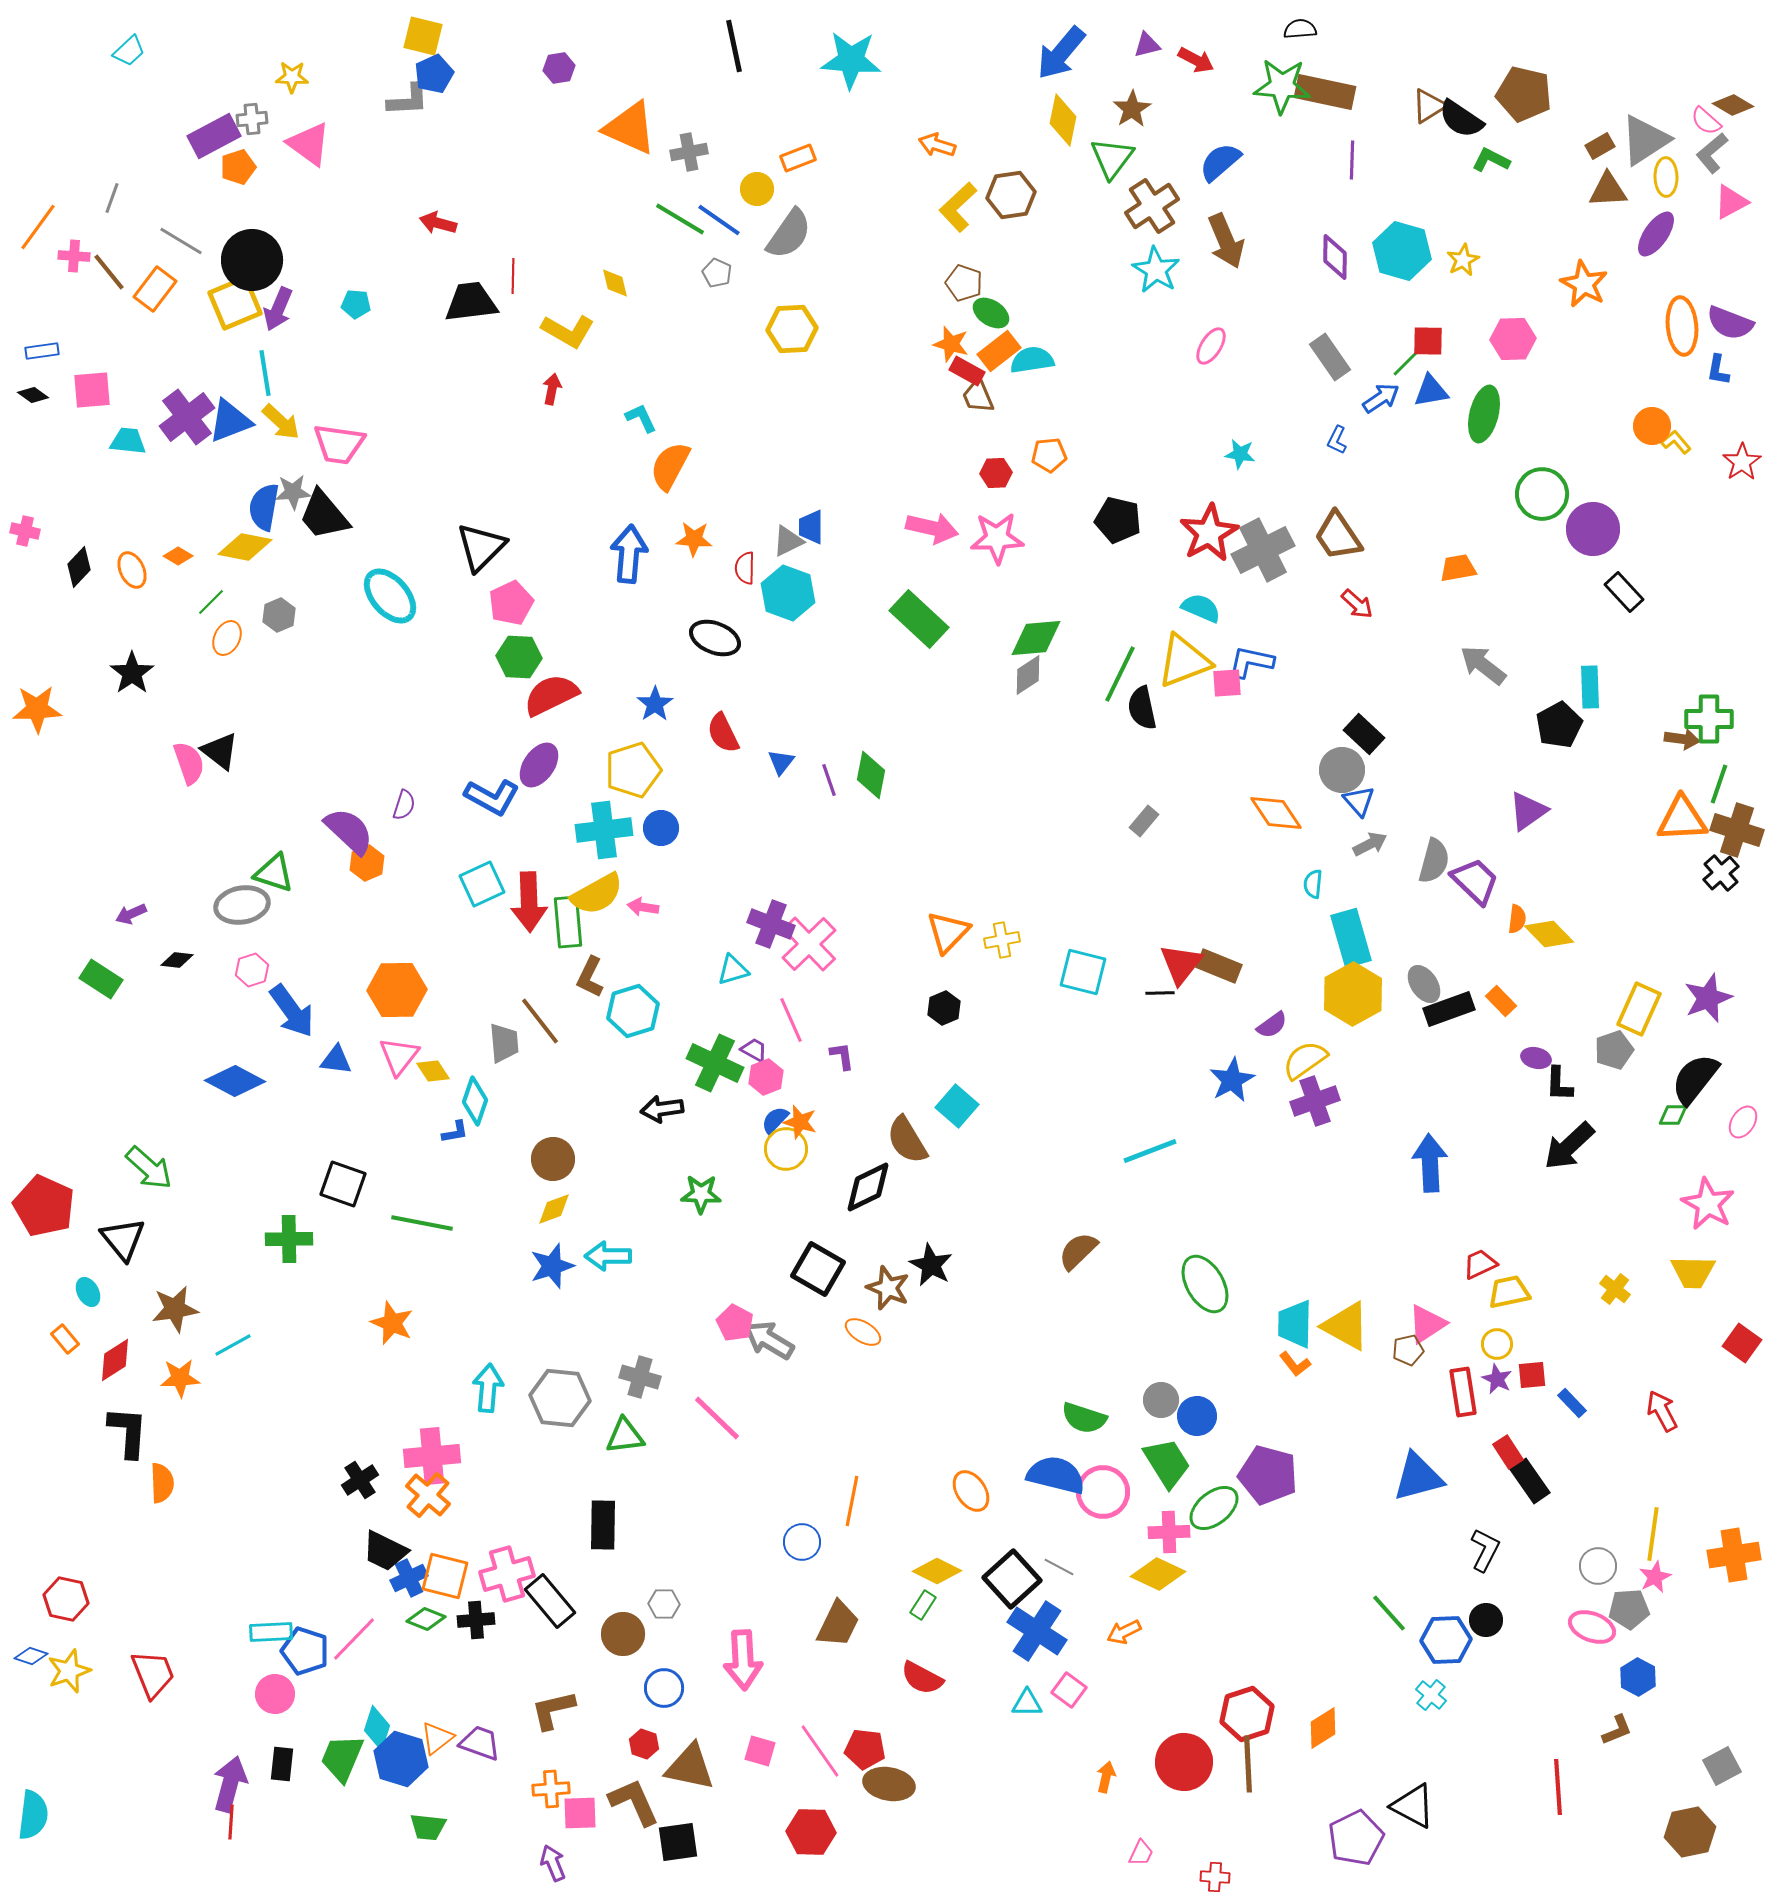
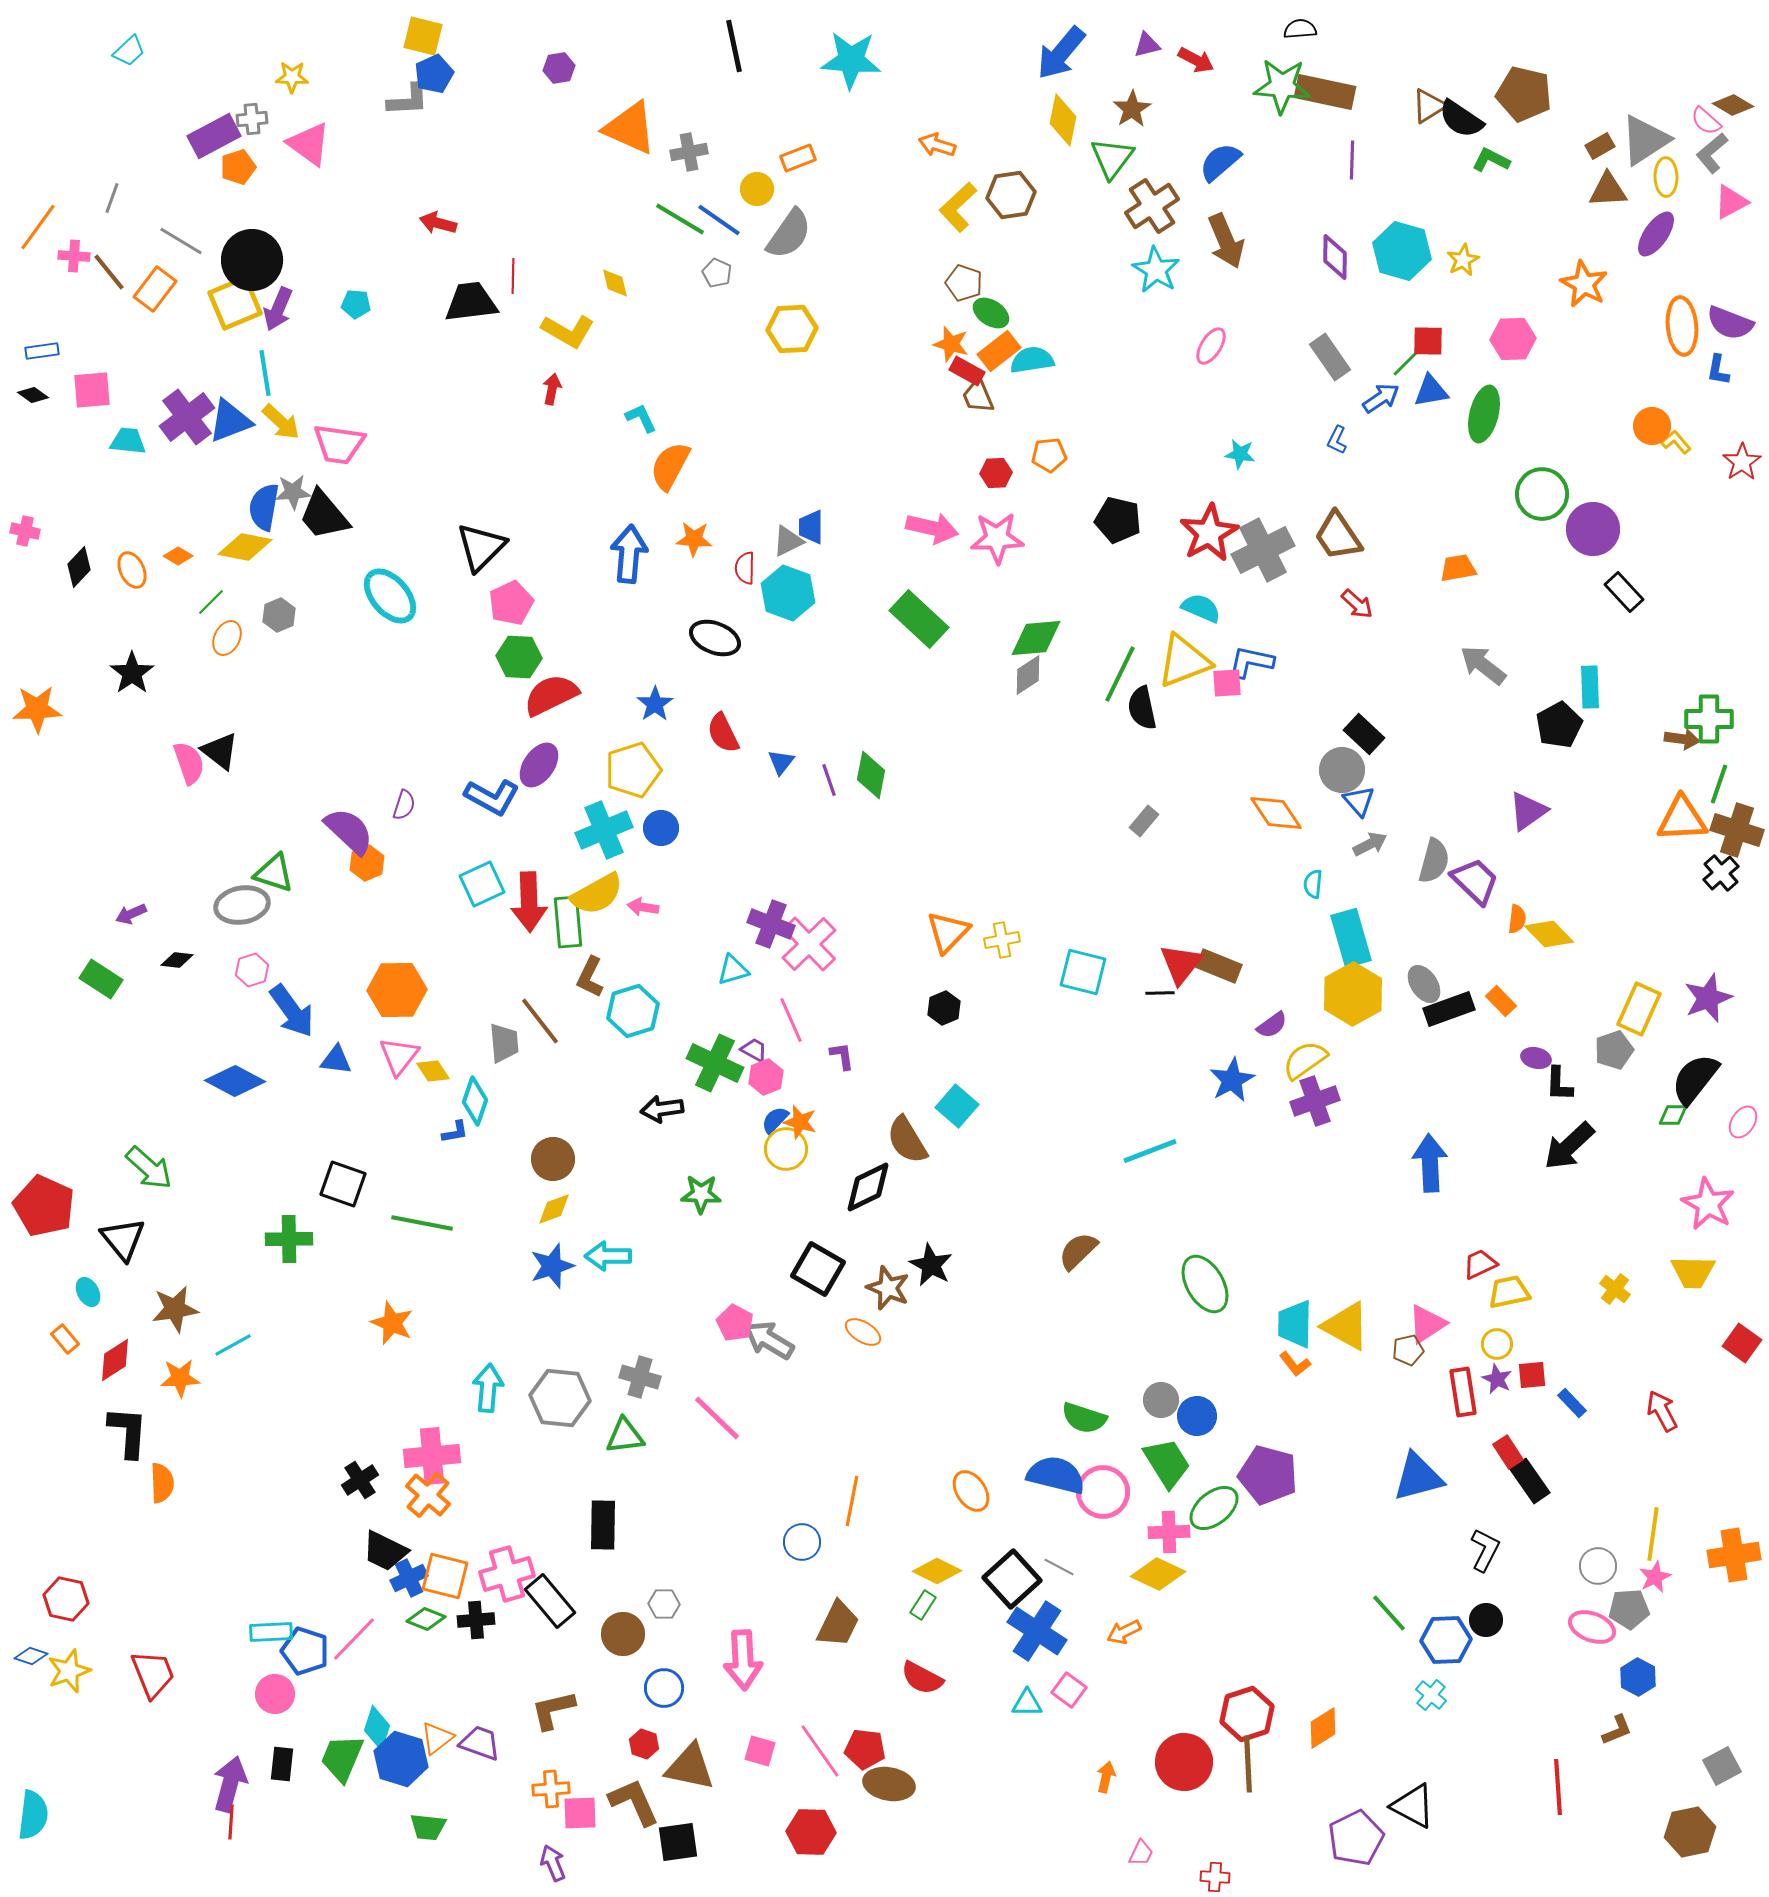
cyan cross at (604, 830): rotated 16 degrees counterclockwise
